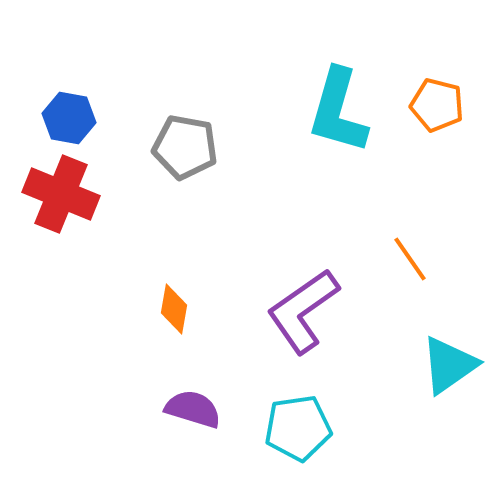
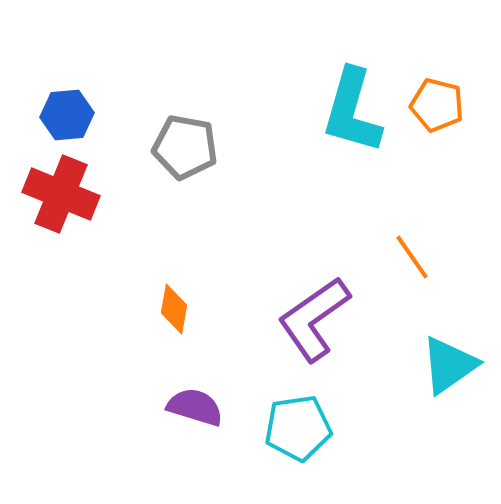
cyan L-shape: moved 14 px right
blue hexagon: moved 2 px left, 3 px up; rotated 15 degrees counterclockwise
orange line: moved 2 px right, 2 px up
purple L-shape: moved 11 px right, 8 px down
purple semicircle: moved 2 px right, 2 px up
